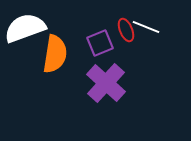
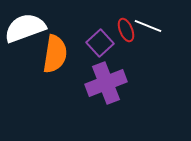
white line: moved 2 px right, 1 px up
purple square: rotated 20 degrees counterclockwise
purple cross: rotated 27 degrees clockwise
